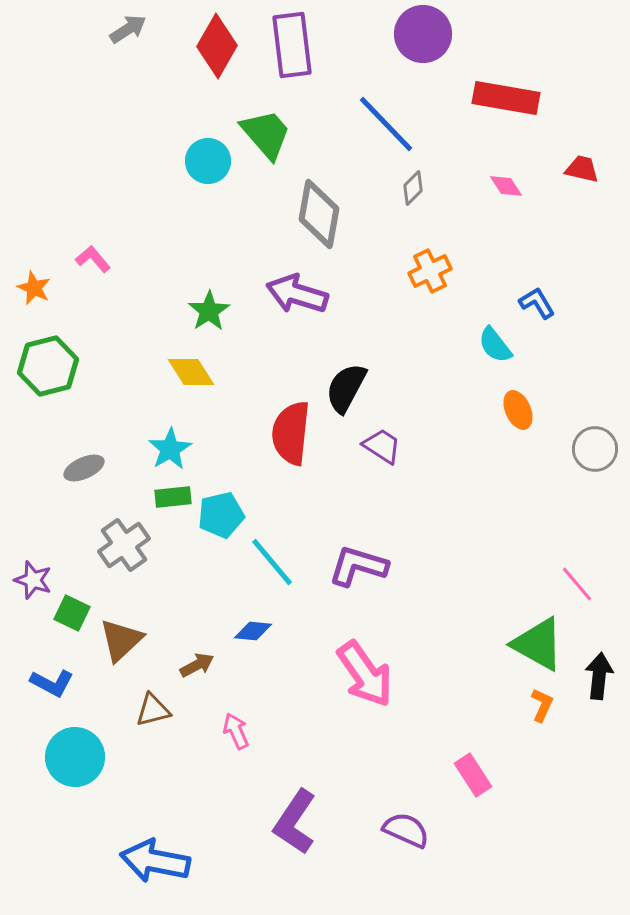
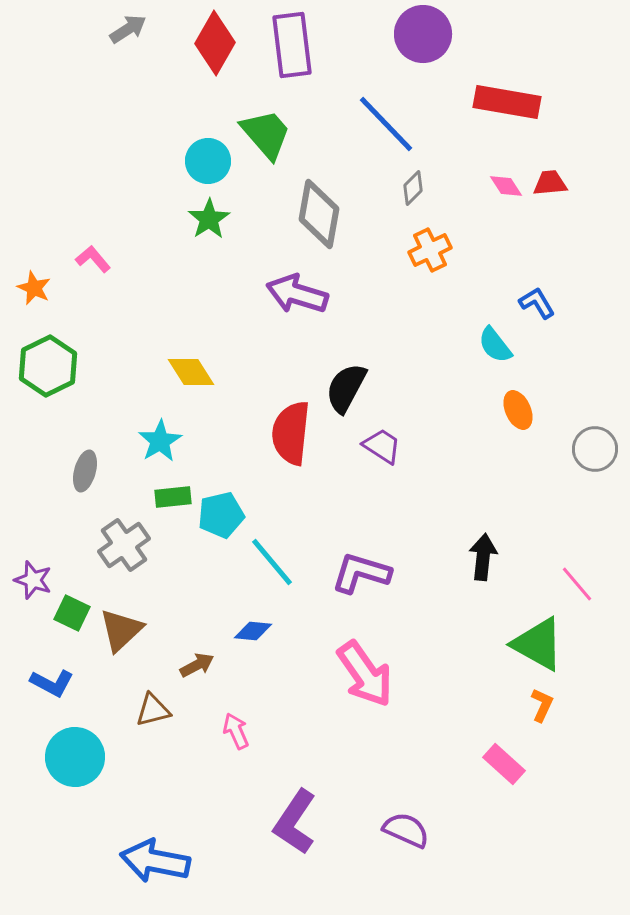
red diamond at (217, 46): moved 2 px left, 3 px up
red rectangle at (506, 98): moved 1 px right, 4 px down
red trapezoid at (582, 169): moved 32 px left, 14 px down; rotated 18 degrees counterclockwise
orange cross at (430, 271): moved 21 px up
green star at (209, 311): moved 92 px up
green hexagon at (48, 366): rotated 12 degrees counterclockwise
cyan star at (170, 449): moved 10 px left, 8 px up
gray ellipse at (84, 468): moved 1 px right, 3 px down; rotated 51 degrees counterclockwise
purple L-shape at (358, 566): moved 3 px right, 7 px down
brown triangle at (121, 640): moved 10 px up
black arrow at (599, 676): moved 116 px left, 119 px up
pink rectangle at (473, 775): moved 31 px right, 11 px up; rotated 15 degrees counterclockwise
